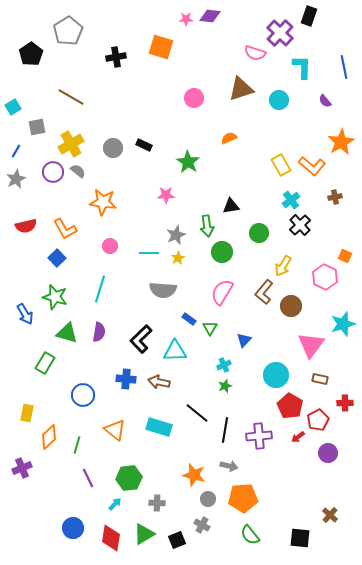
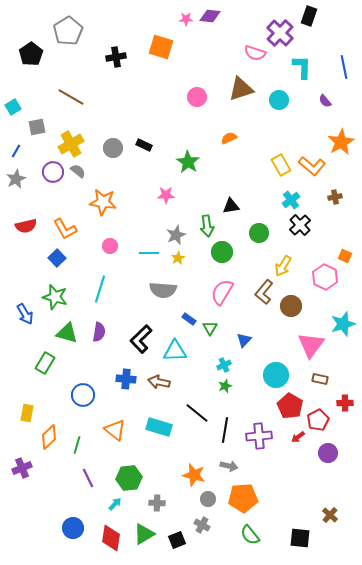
pink circle at (194, 98): moved 3 px right, 1 px up
